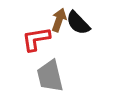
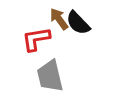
brown arrow: moved 1 px up; rotated 55 degrees counterclockwise
